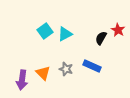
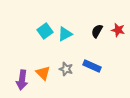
red star: rotated 16 degrees counterclockwise
black semicircle: moved 4 px left, 7 px up
